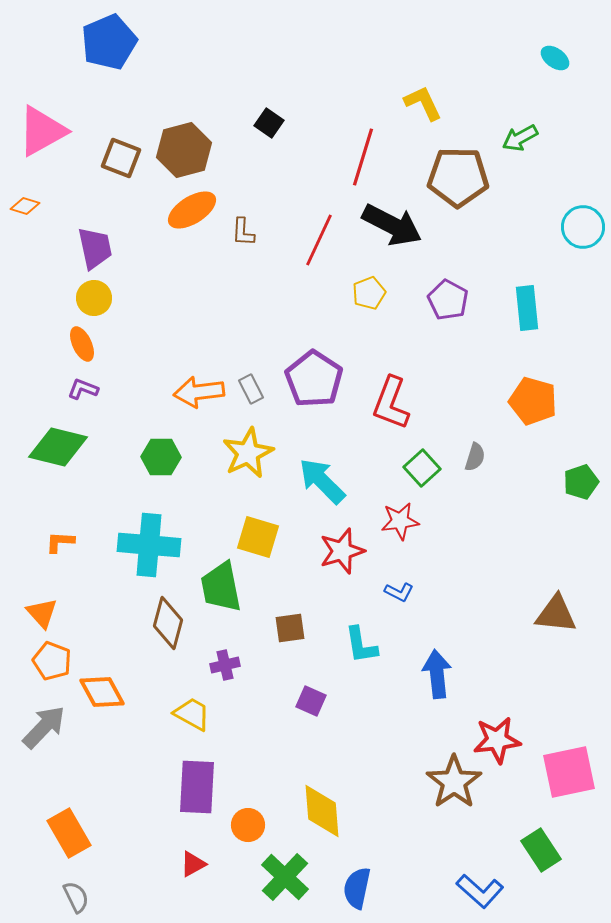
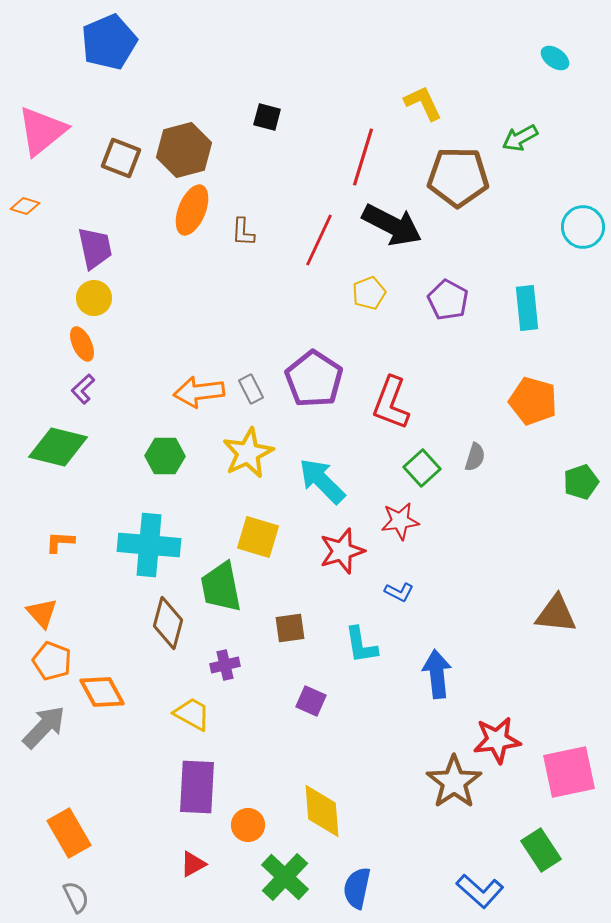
black square at (269, 123): moved 2 px left, 6 px up; rotated 20 degrees counterclockwise
pink triangle at (42, 131): rotated 10 degrees counterclockwise
orange ellipse at (192, 210): rotated 36 degrees counterclockwise
purple L-shape at (83, 389): rotated 64 degrees counterclockwise
green hexagon at (161, 457): moved 4 px right, 1 px up
